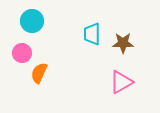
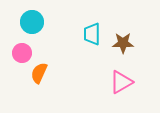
cyan circle: moved 1 px down
